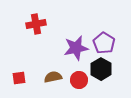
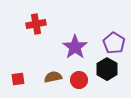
purple pentagon: moved 10 px right
purple star: moved 1 px left, 1 px up; rotated 25 degrees counterclockwise
black hexagon: moved 6 px right
red square: moved 1 px left, 1 px down
